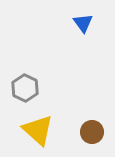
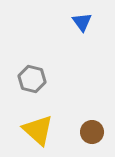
blue triangle: moved 1 px left, 1 px up
gray hexagon: moved 7 px right, 9 px up; rotated 12 degrees counterclockwise
